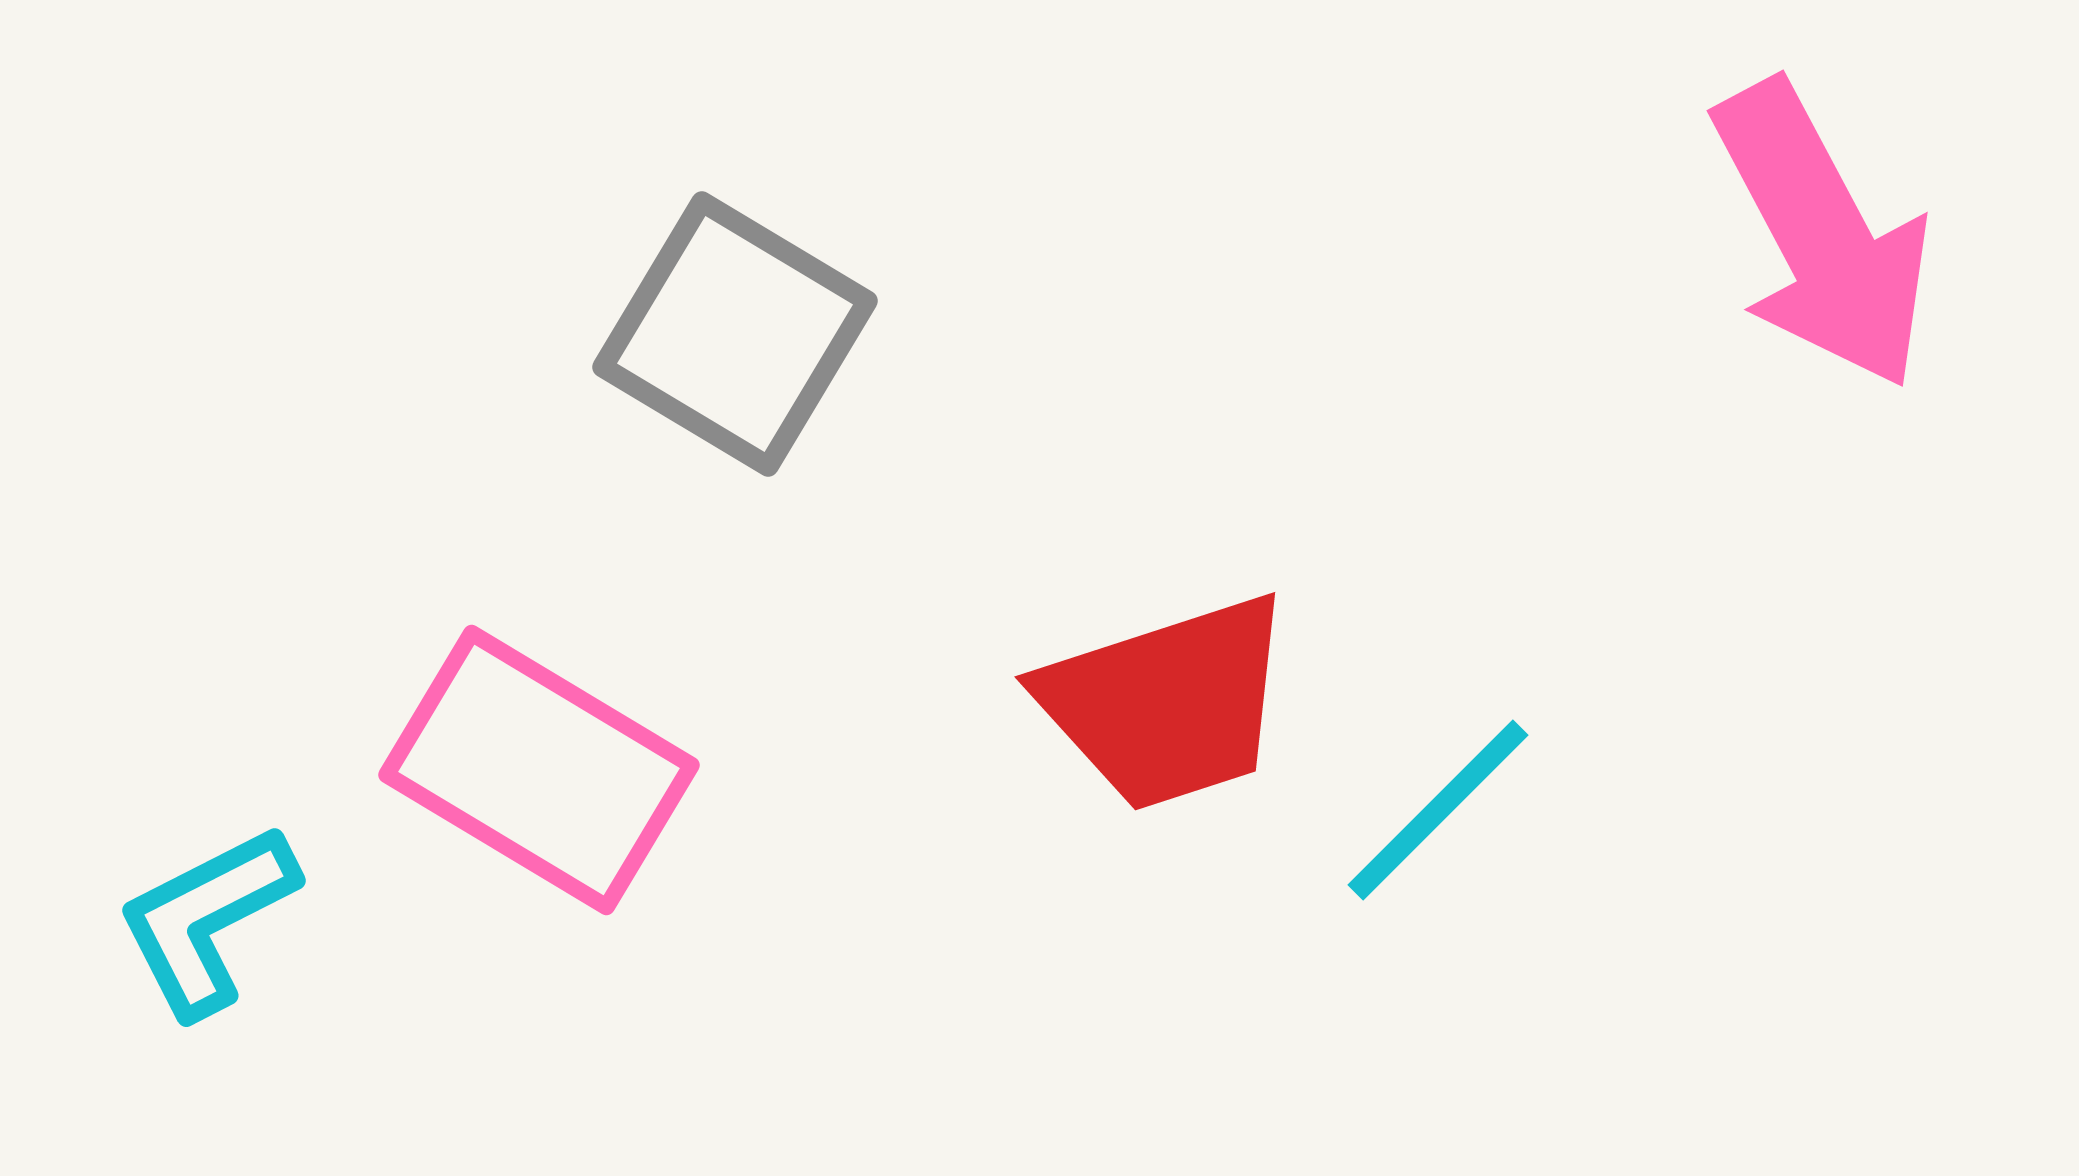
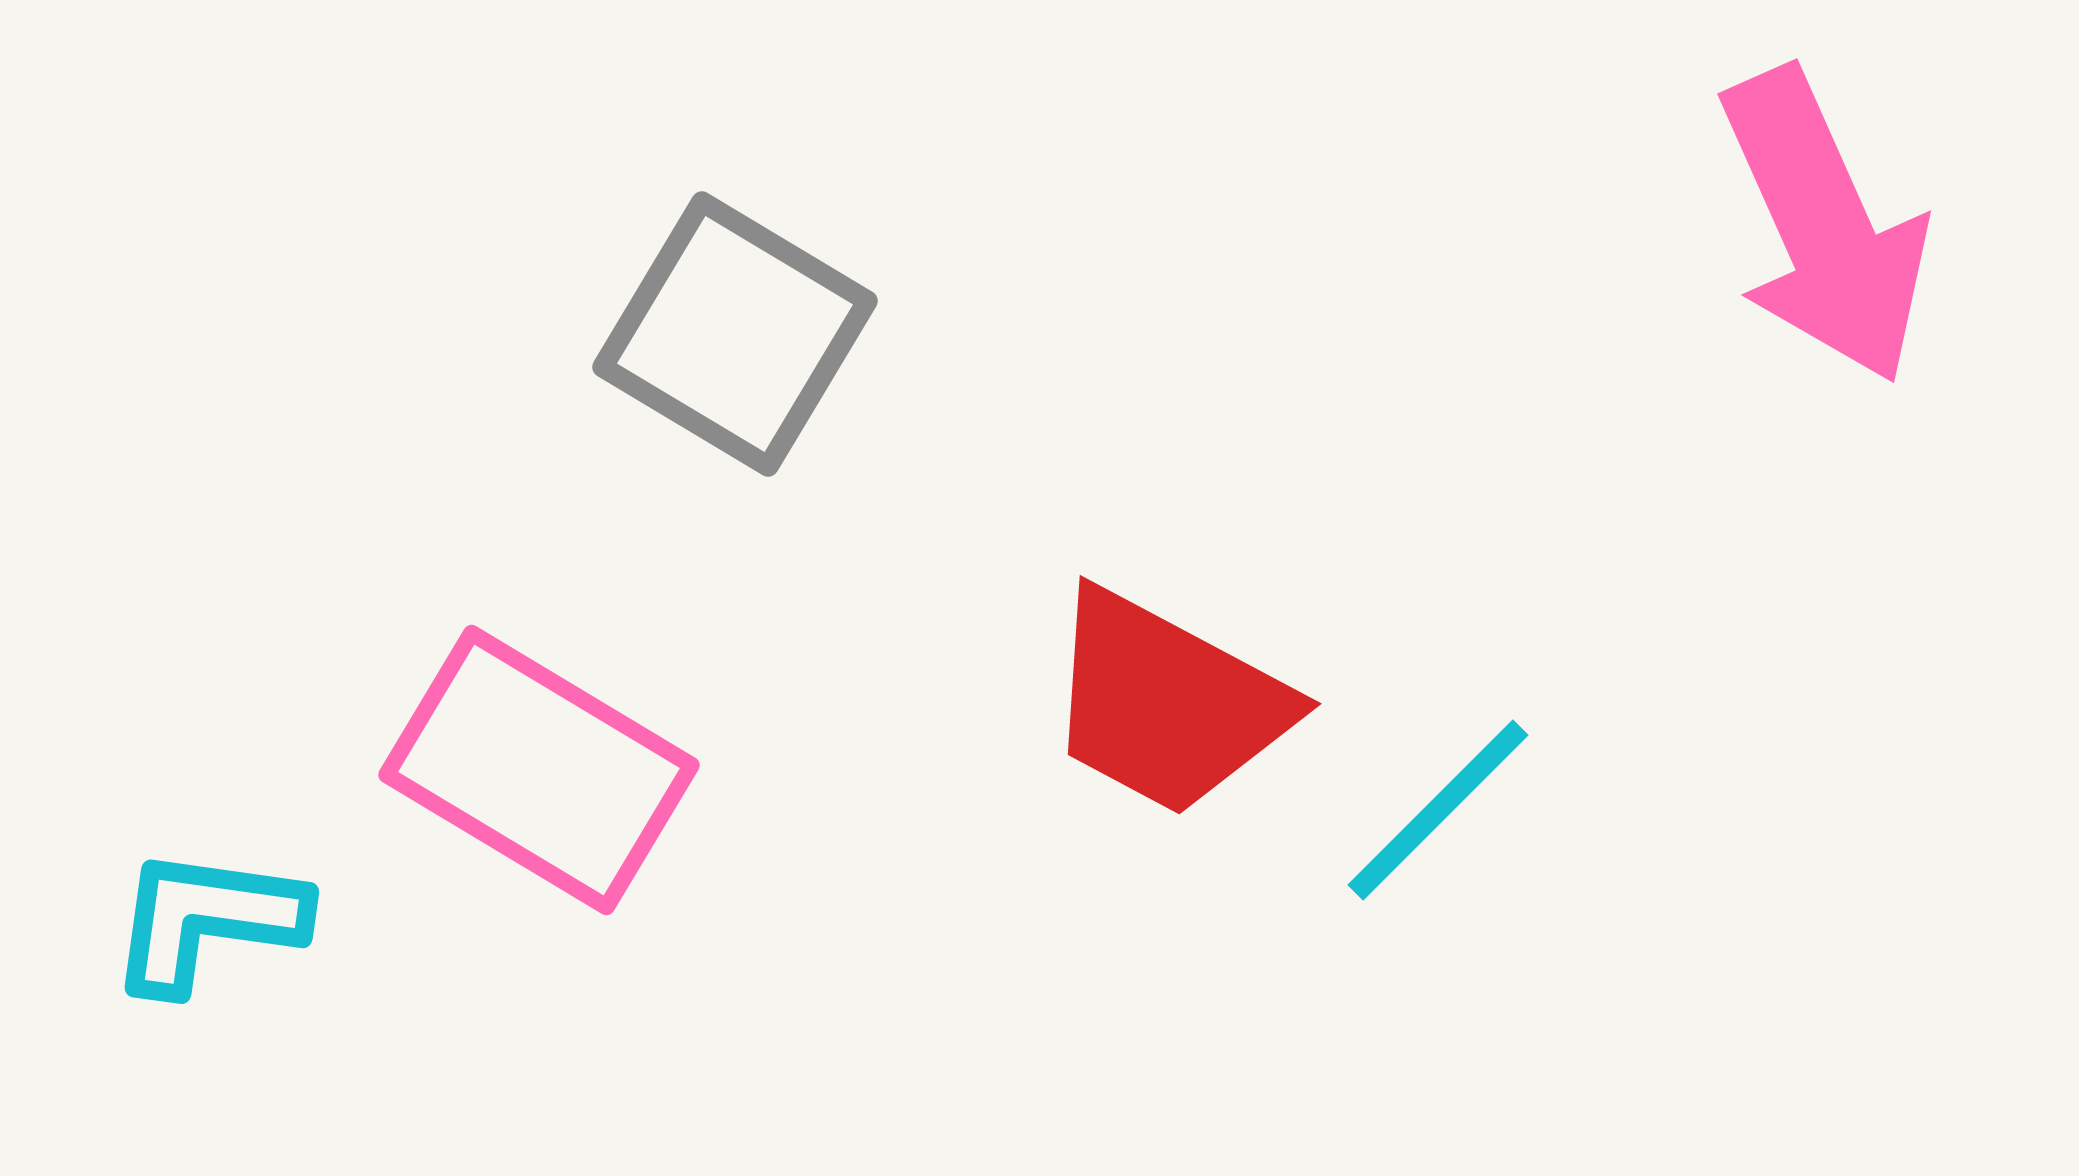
pink arrow: moved 2 px right, 9 px up; rotated 4 degrees clockwise
red trapezoid: rotated 46 degrees clockwise
cyan L-shape: rotated 35 degrees clockwise
